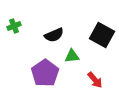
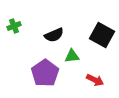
red arrow: rotated 24 degrees counterclockwise
